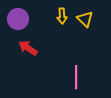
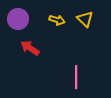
yellow arrow: moved 5 px left, 4 px down; rotated 70 degrees counterclockwise
red arrow: moved 2 px right
